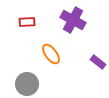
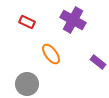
red rectangle: rotated 28 degrees clockwise
